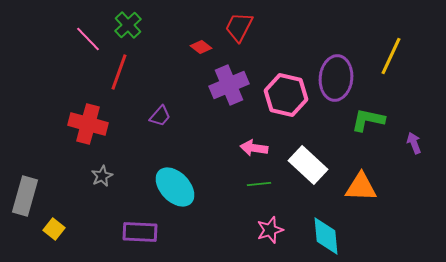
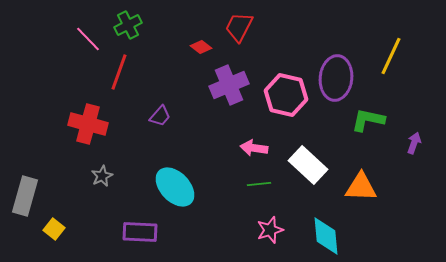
green cross: rotated 16 degrees clockwise
purple arrow: rotated 40 degrees clockwise
